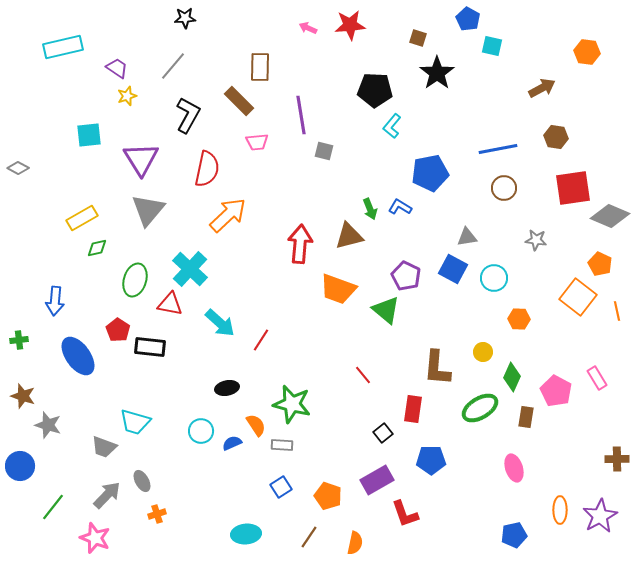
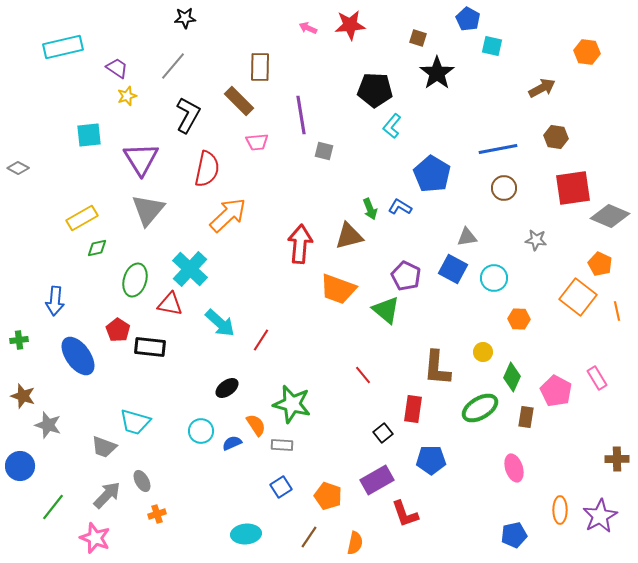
blue pentagon at (430, 173): moved 2 px right, 1 px down; rotated 30 degrees counterclockwise
black ellipse at (227, 388): rotated 25 degrees counterclockwise
